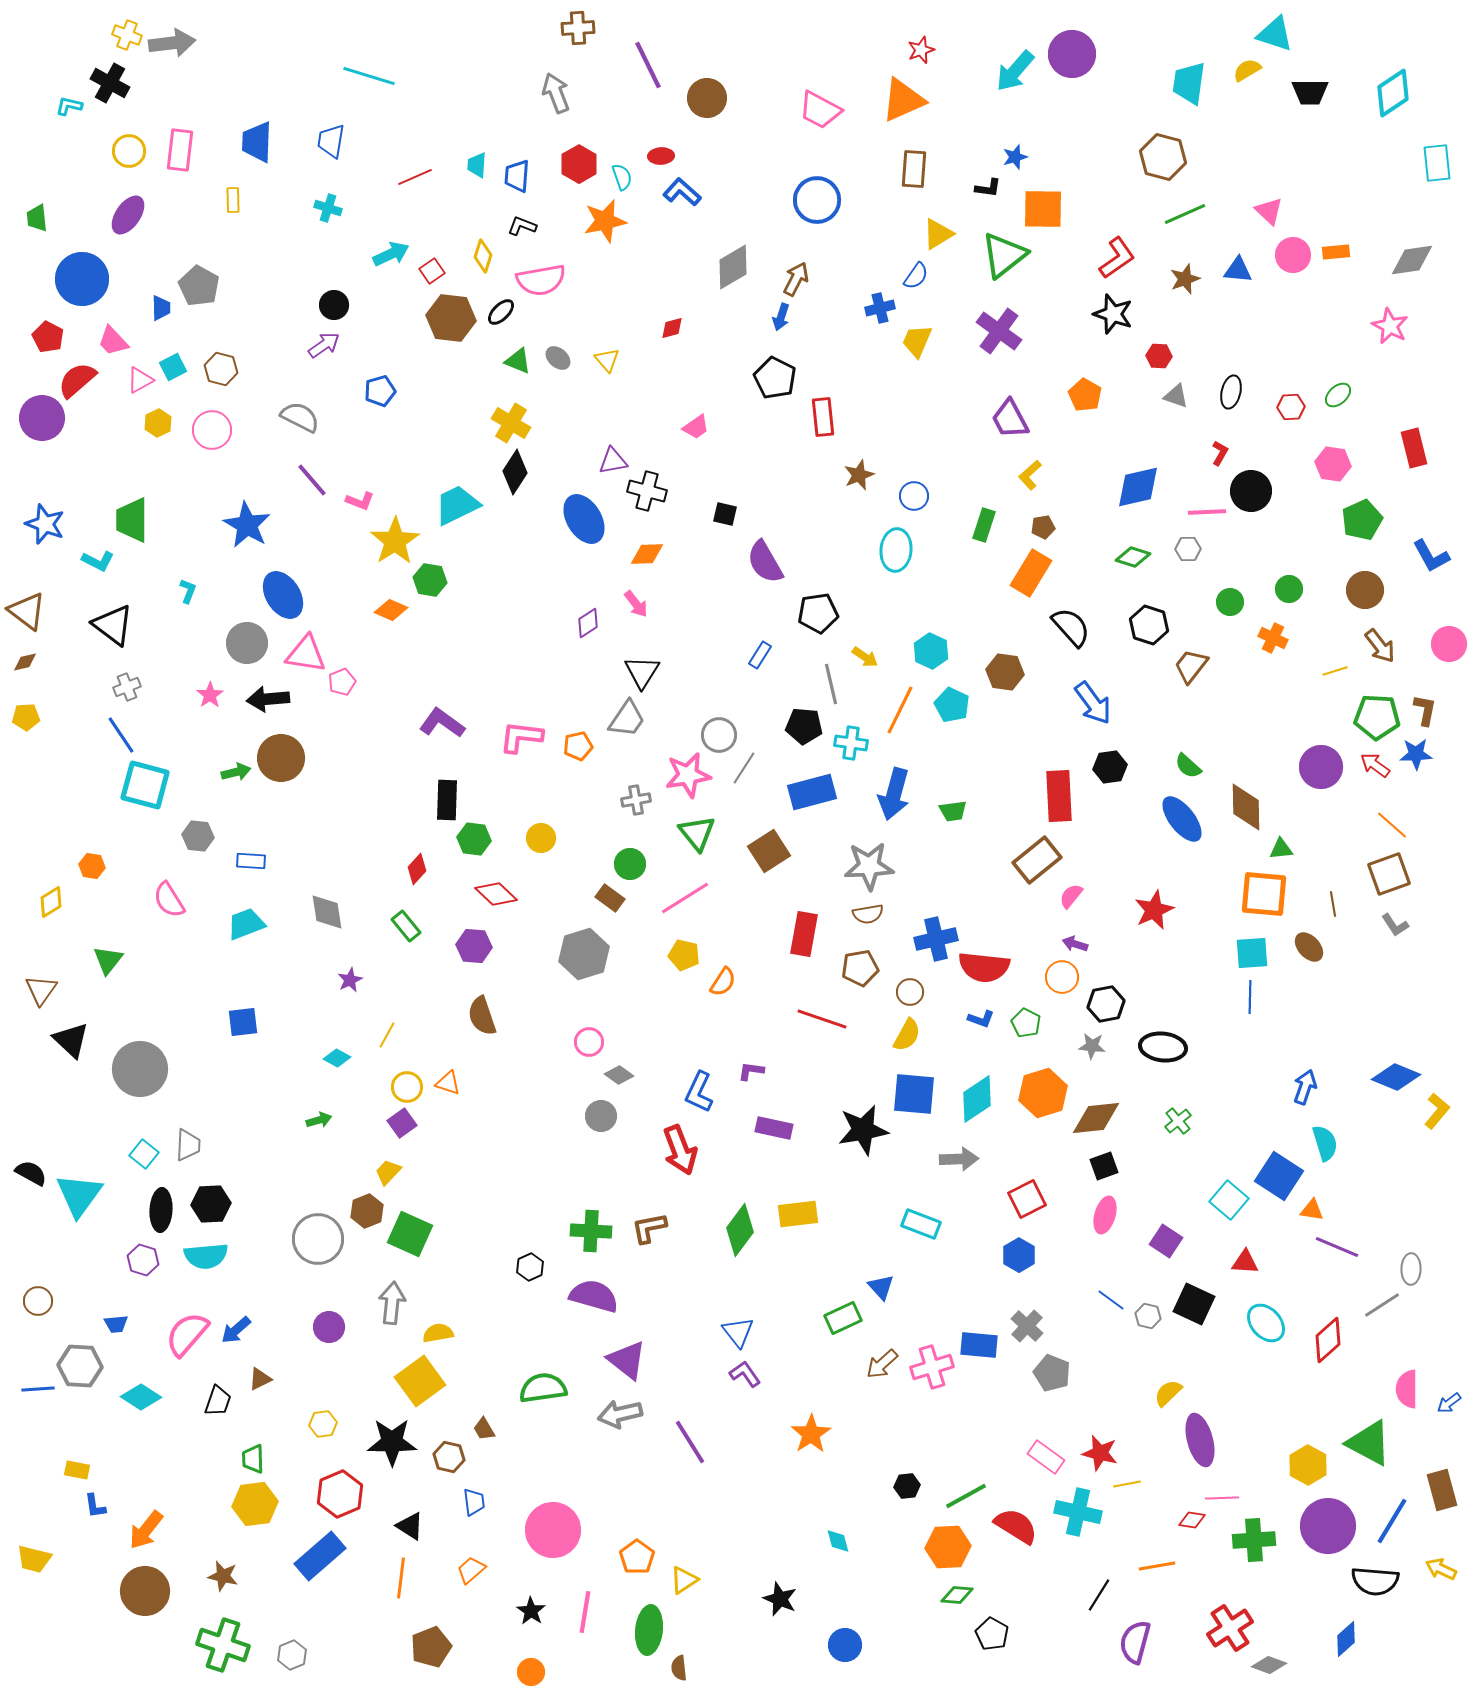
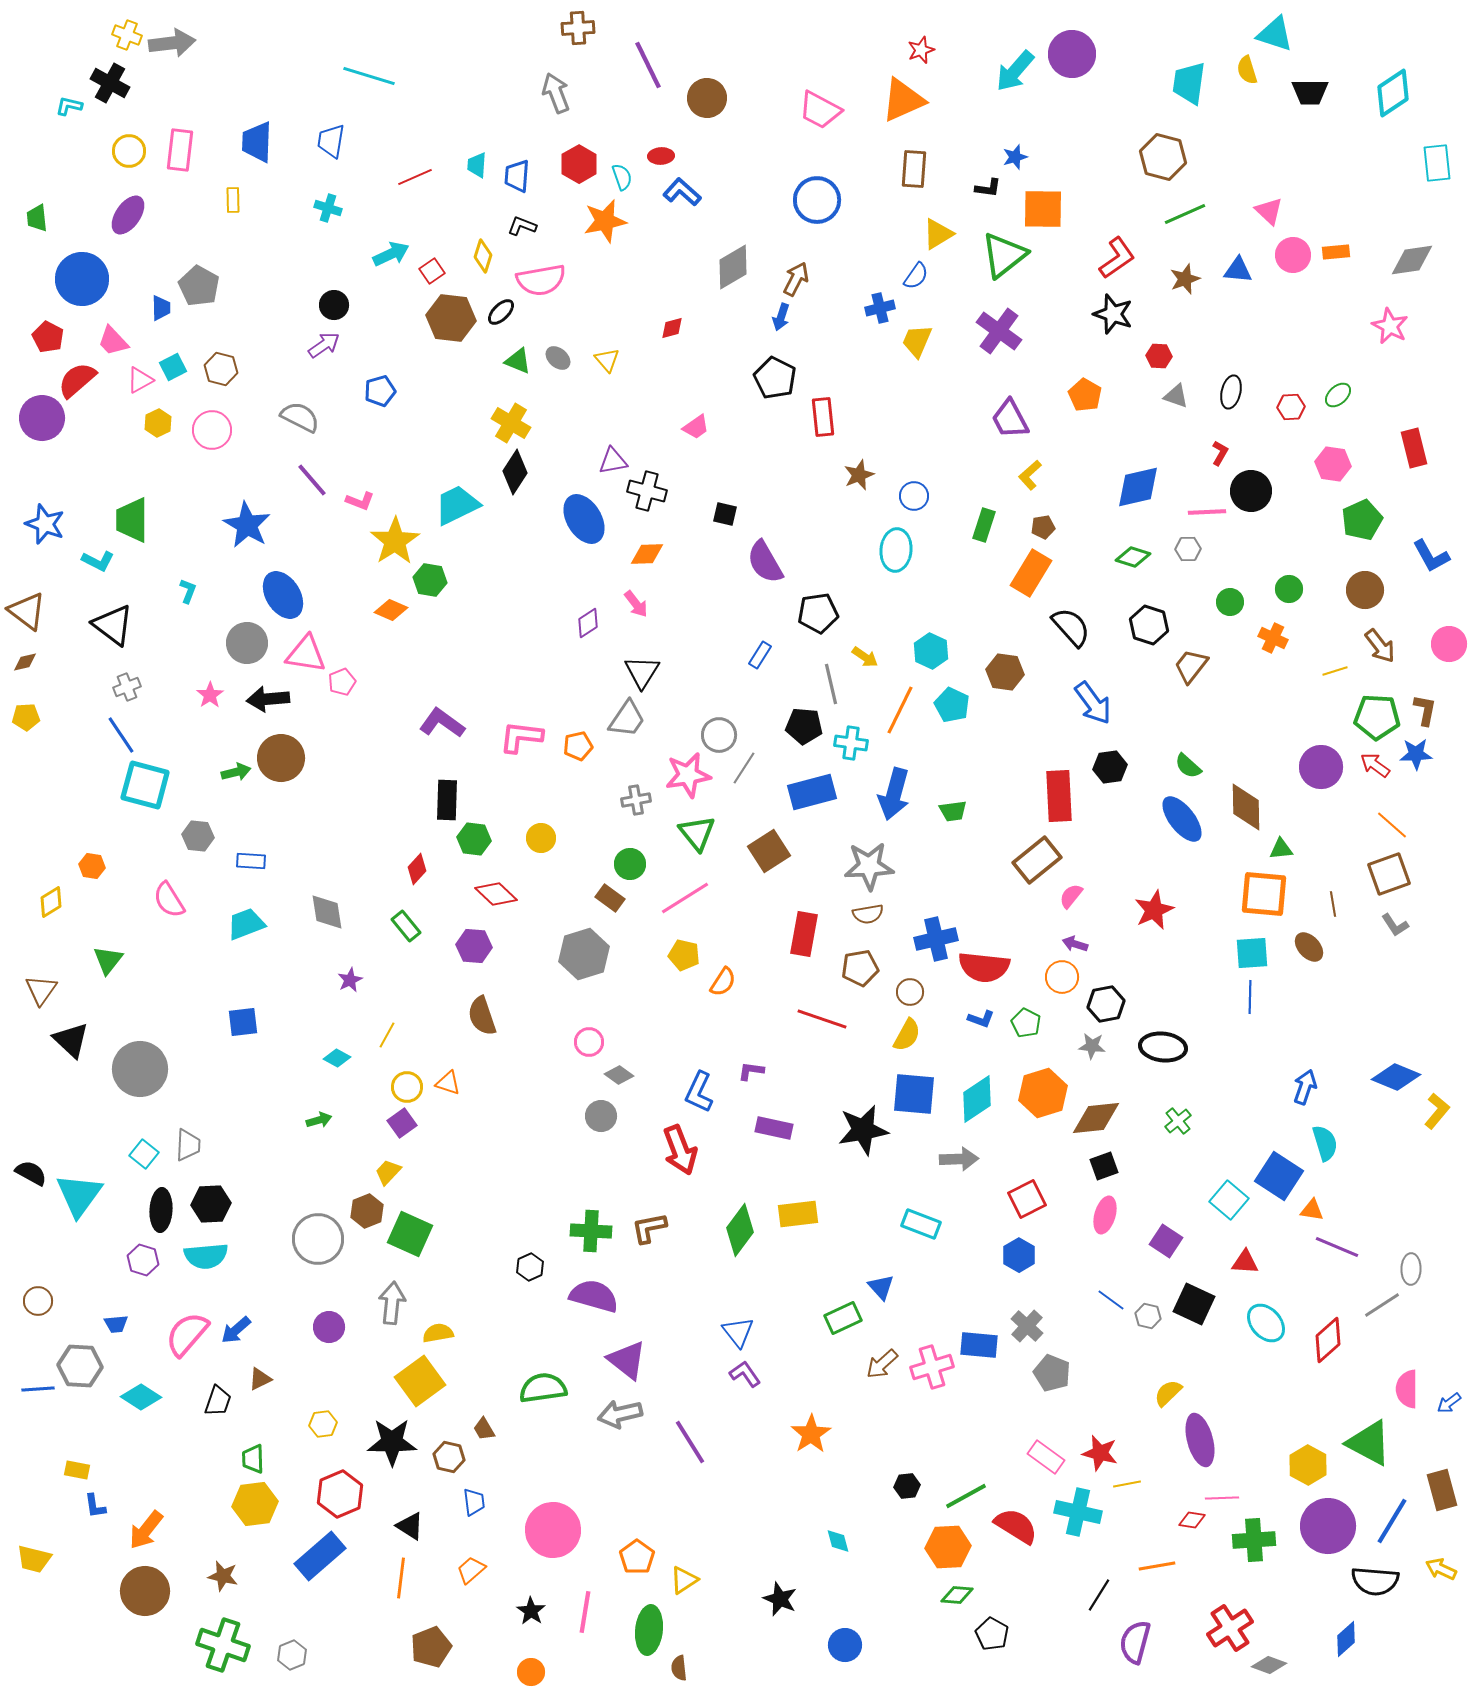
yellow semicircle at (1247, 70): rotated 76 degrees counterclockwise
